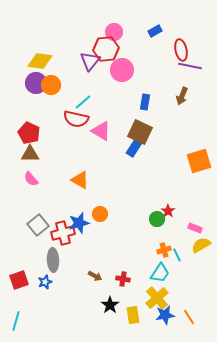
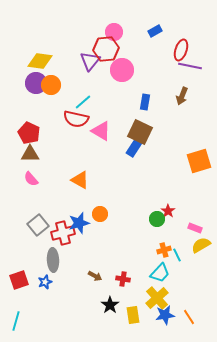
red ellipse at (181, 50): rotated 30 degrees clockwise
cyan trapezoid at (160, 273): rotated 10 degrees clockwise
